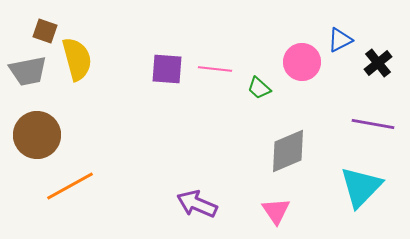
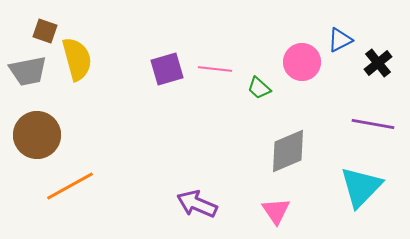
purple square: rotated 20 degrees counterclockwise
